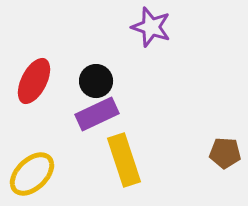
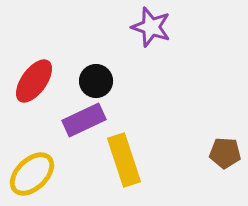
red ellipse: rotated 9 degrees clockwise
purple rectangle: moved 13 px left, 6 px down
